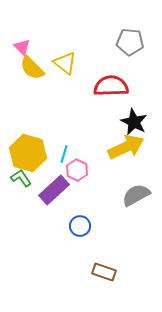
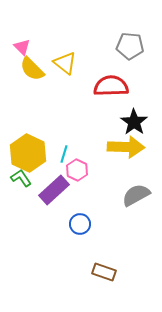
gray pentagon: moved 4 px down
yellow semicircle: moved 1 px down
black star: rotated 8 degrees clockwise
yellow arrow: rotated 27 degrees clockwise
yellow hexagon: rotated 9 degrees clockwise
blue circle: moved 2 px up
